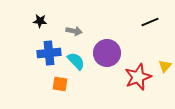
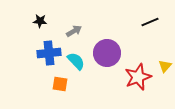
gray arrow: rotated 42 degrees counterclockwise
